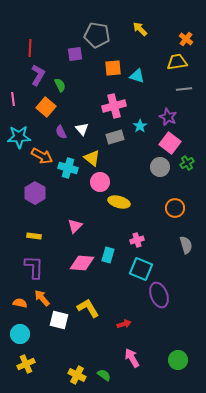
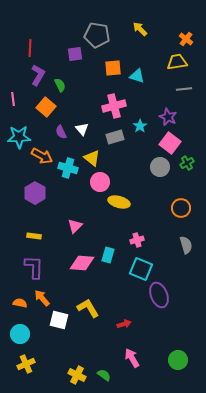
orange circle at (175, 208): moved 6 px right
